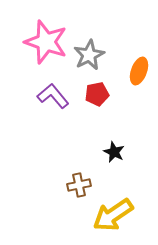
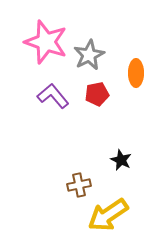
orange ellipse: moved 3 px left, 2 px down; rotated 20 degrees counterclockwise
black star: moved 7 px right, 8 px down
yellow arrow: moved 5 px left
